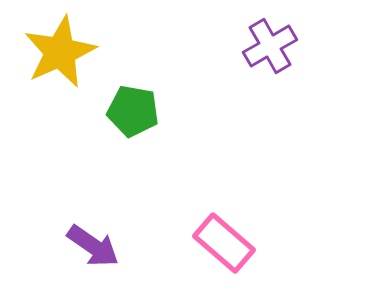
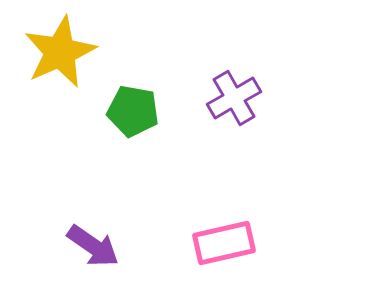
purple cross: moved 36 px left, 52 px down
pink rectangle: rotated 54 degrees counterclockwise
